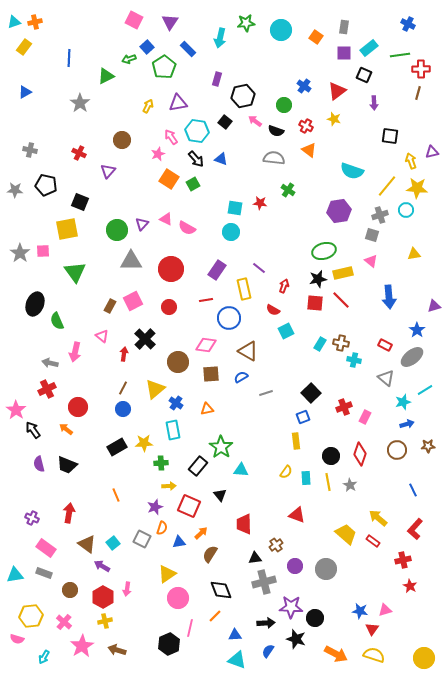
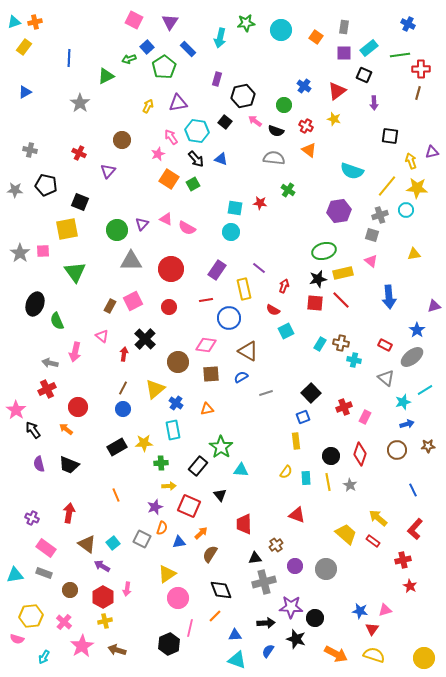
black trapezoid at (67, 465): moved 2 px right
